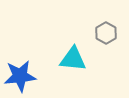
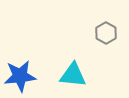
cyan triangle: moved 16 px down
